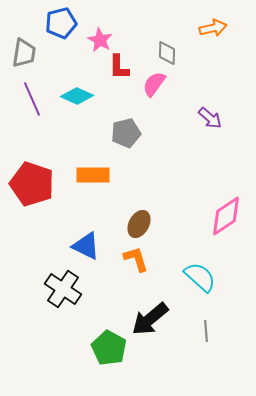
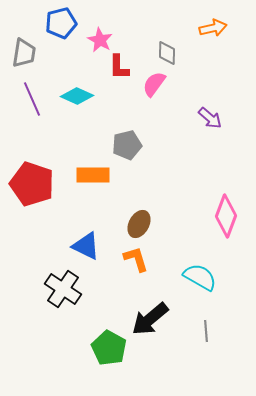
gray pentagon: moved 1 px right, 12 px down
pink diamond: rotated 36 degrees counterclockwise
cyan semicircle: rotated 12 degrees counterclockwise
